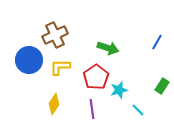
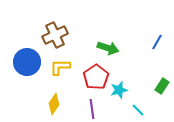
blue circle: moved 2 px left, 2 px down
